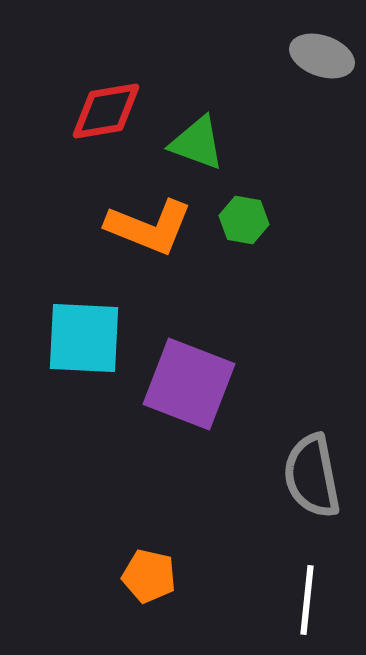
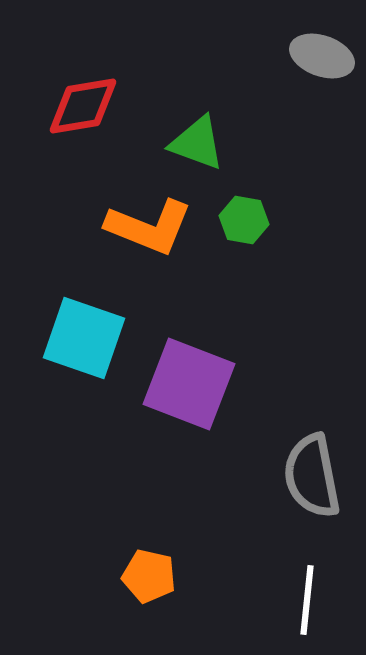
red diamond: moved 23 px left, 5 px up
cyan square: rotated 16 degrees clockwise
